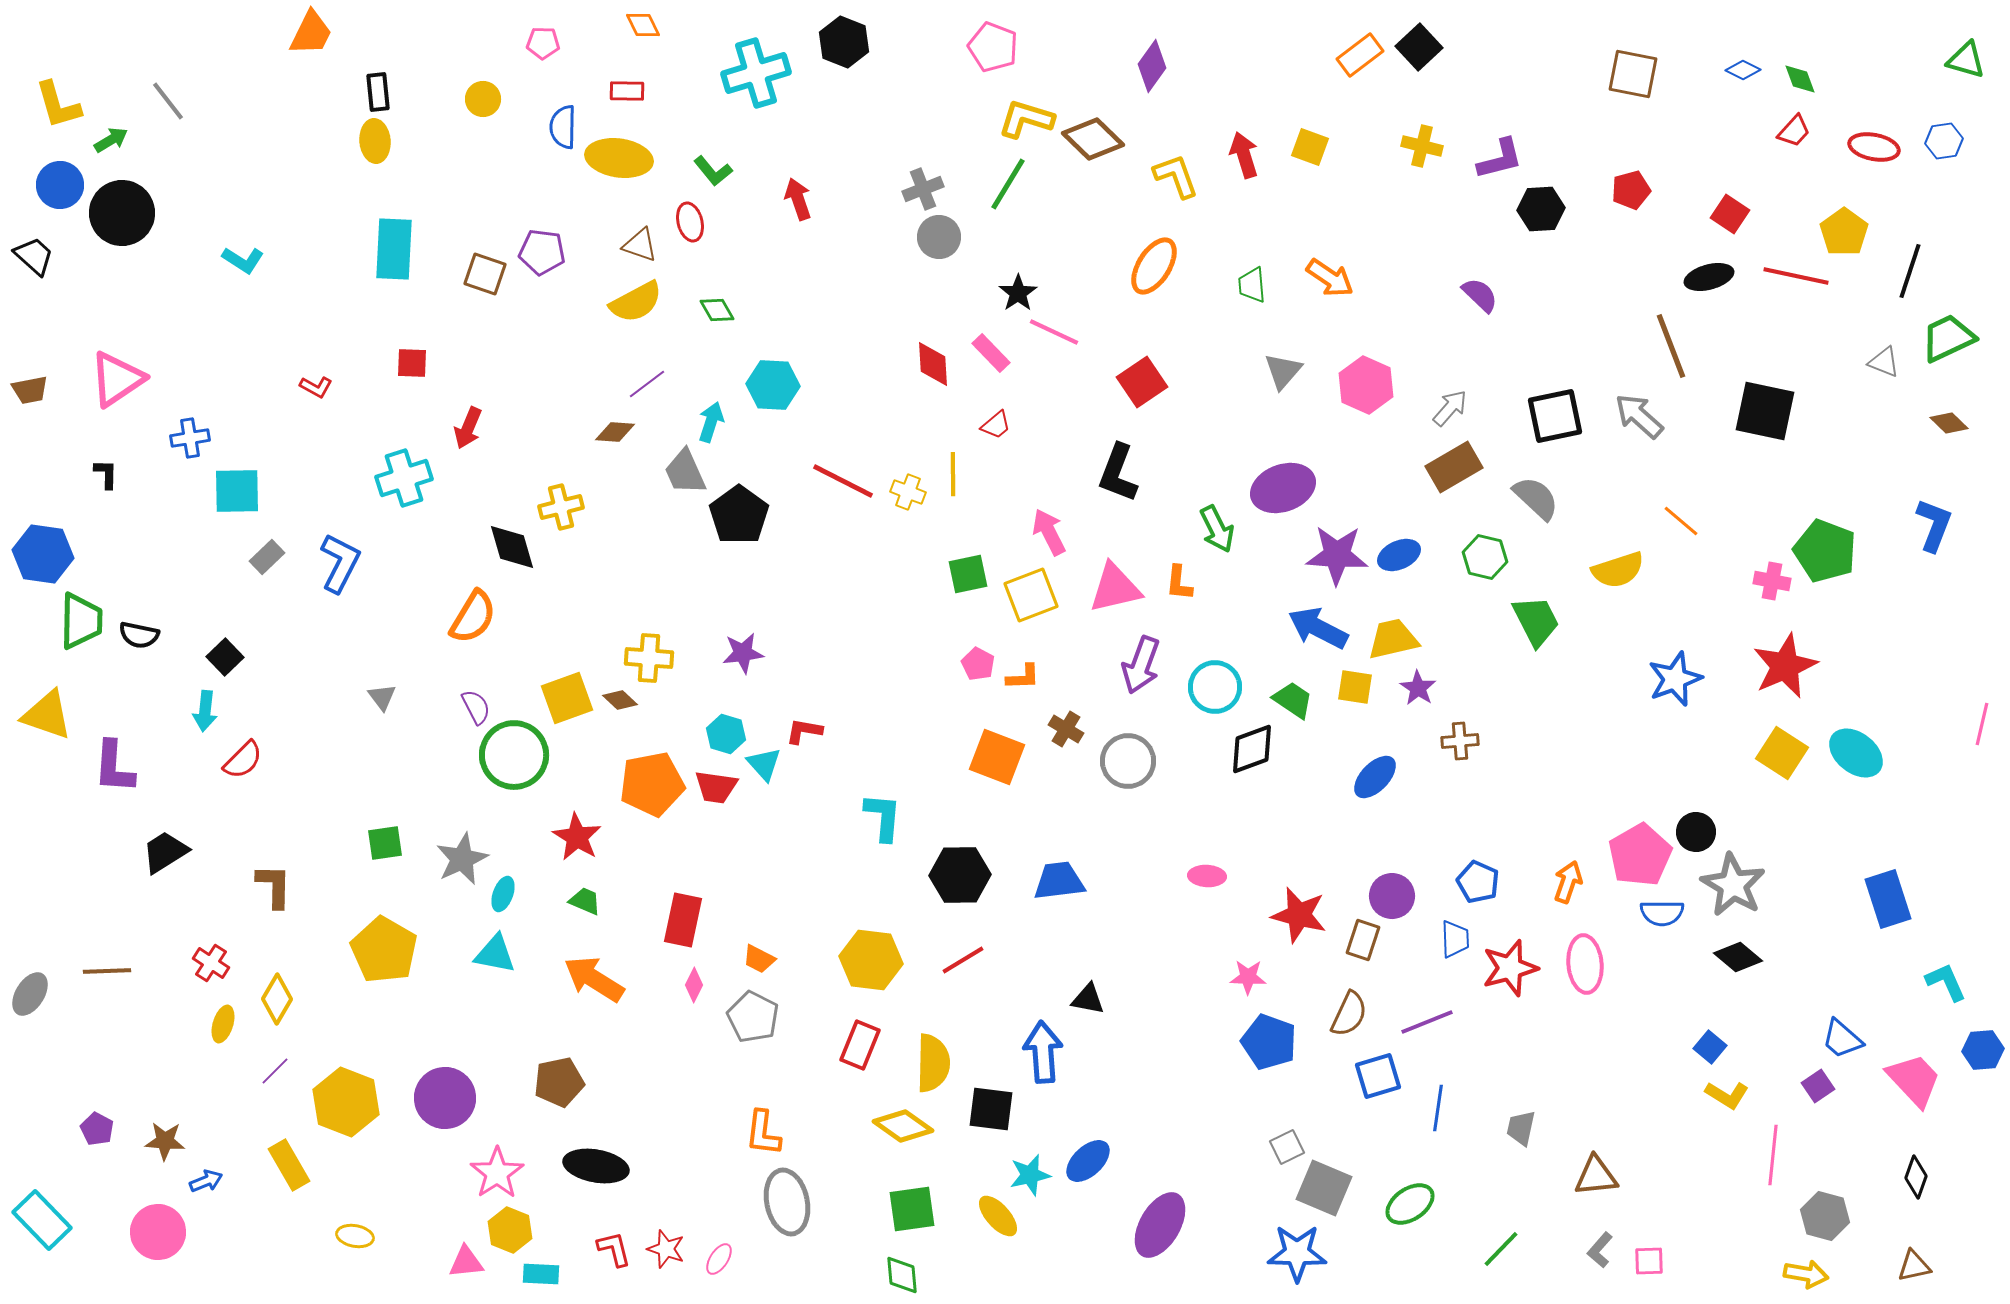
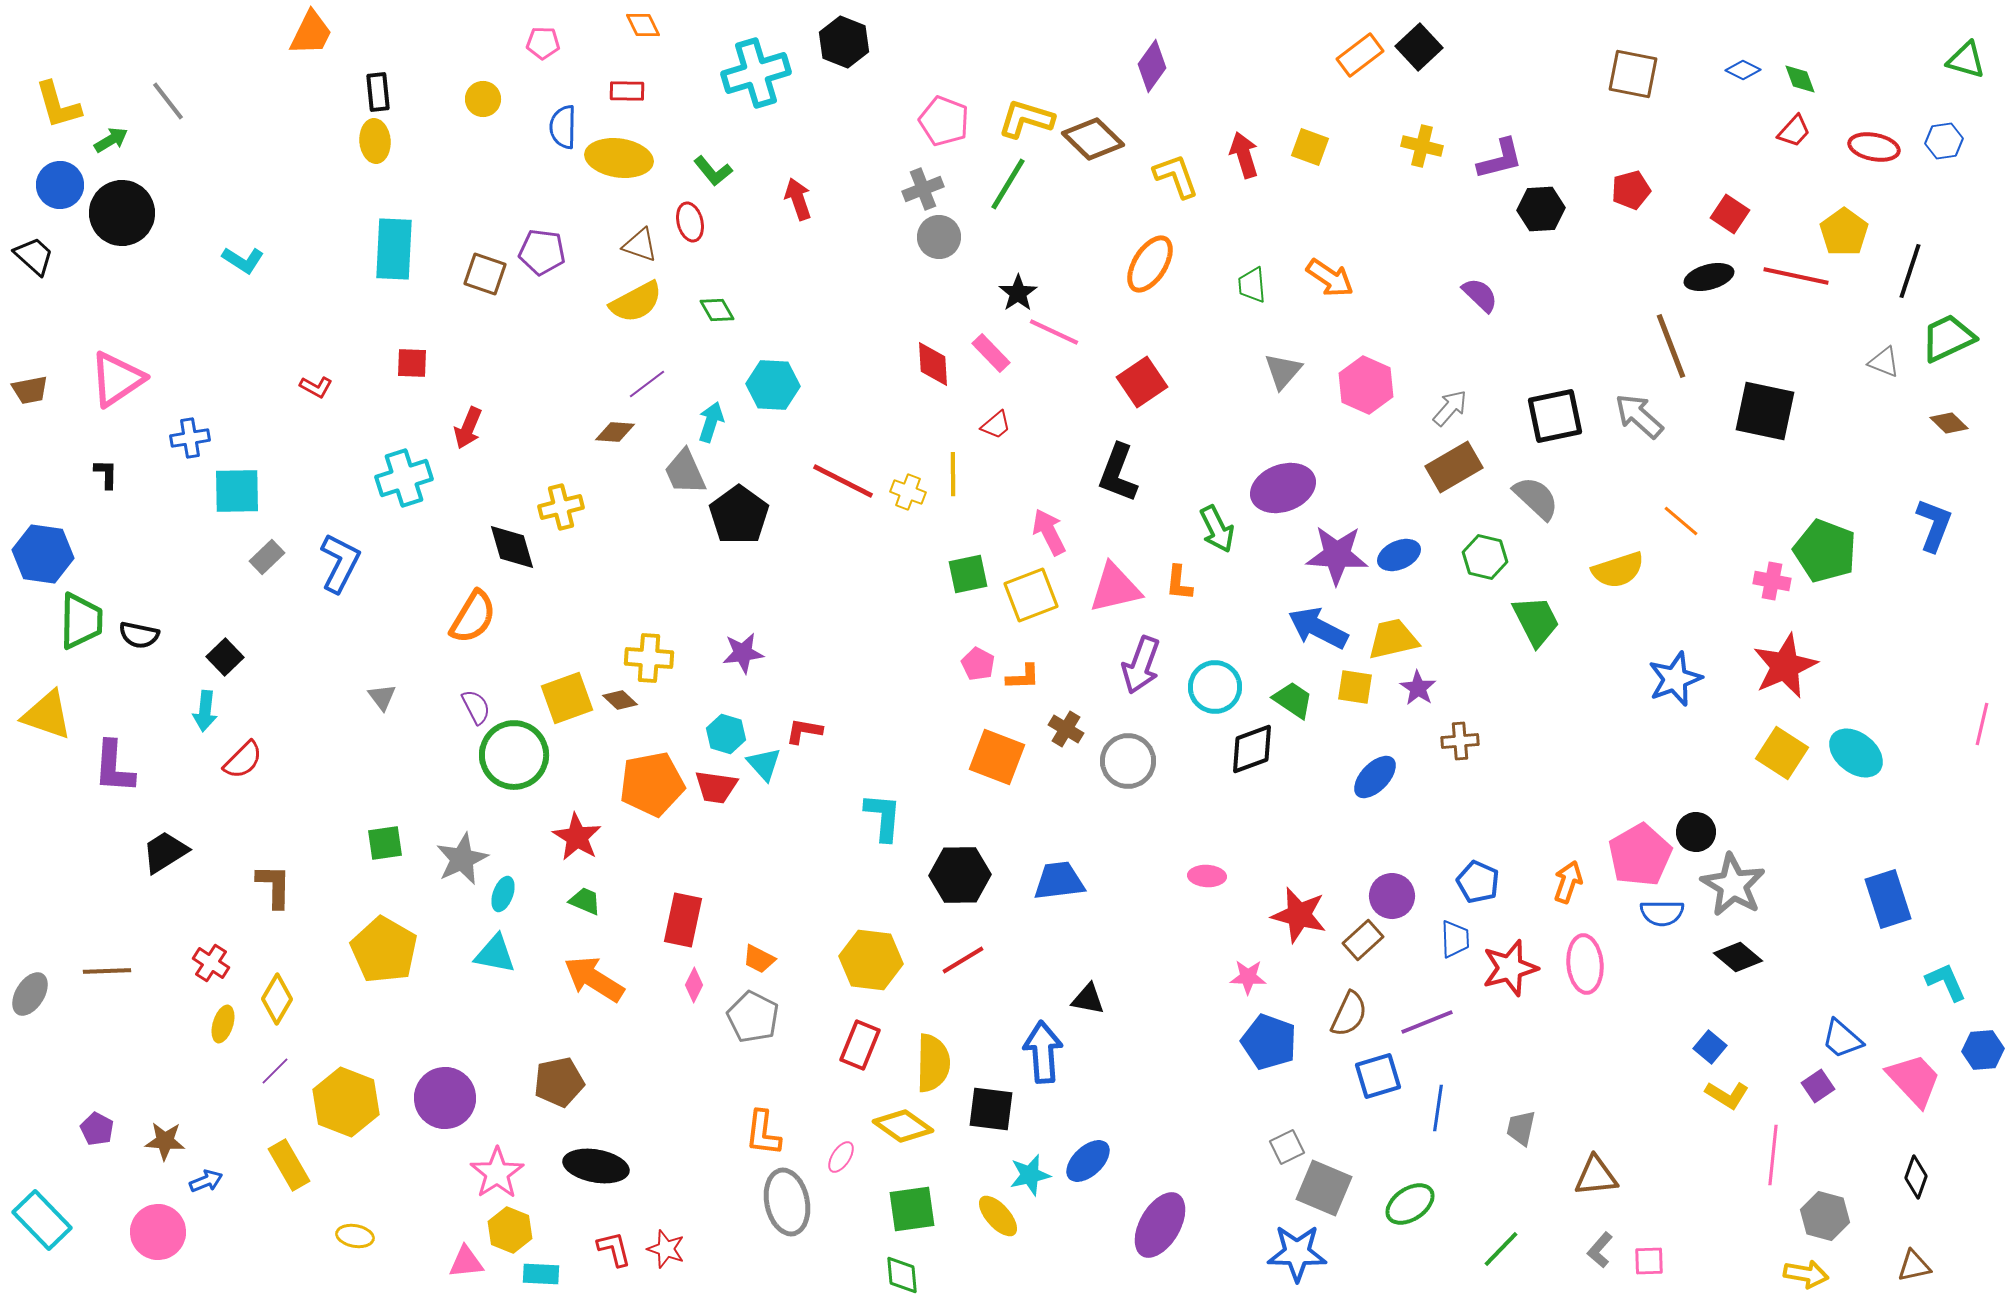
pink pentagon at (993, 47): moved 49 px left, 74 px down
orange ellipse at (1154, 266): moved 4 px left, 2 px up
brown rectangle at (1363, 940): rotated 30 degrees clockwise
pink ellipse at (719, 1259): moved 122 px right, 102 px up
